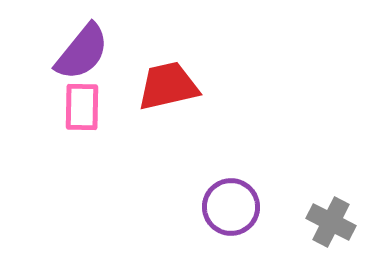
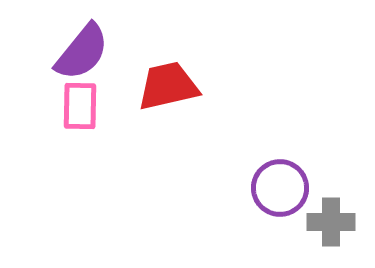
pink rectangle: moved 2 px left, 1 px up
purple circle: moved 49 px right, 19 px up
gray cross: rotated 27 degrees counterclockwise
